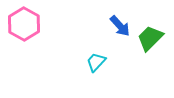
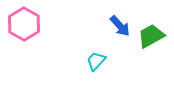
green trapezoid: moved 1 px right, 2 px up; rotated 16 degrees clockwise
cyan trapezoid: moved 1 px up
